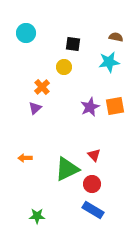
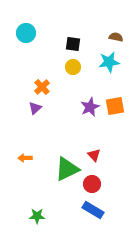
yellow circle: moved 9 px right
